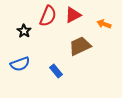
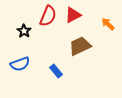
orange arrow: moved 4 px right; rotated 24 degrees clockwise
